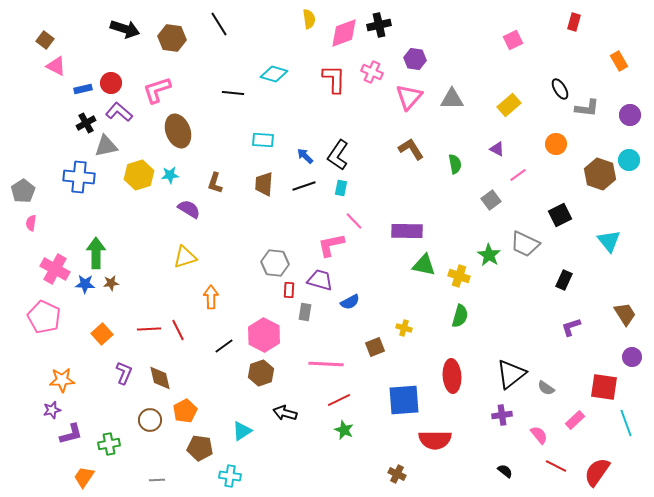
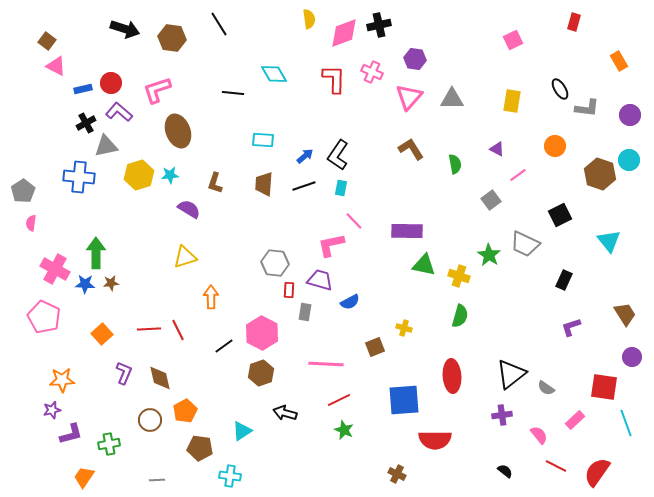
brown square at (45, 40): moved 2 px right, 1 px down
cyan diamond at (274, 74): rotated 44 degrees clockwise
yellow rectangle at (509, 105): moved 3 px right, 4 px up; rotated 40 degrees counterclockwise
orange circle at (556, 144): moved 1 px left, 2 px down
blue arrow at (305, 156): rotated 96 degrees clockwise
pink hexagon at (264, 335): moved 2 px left, 2 px up
